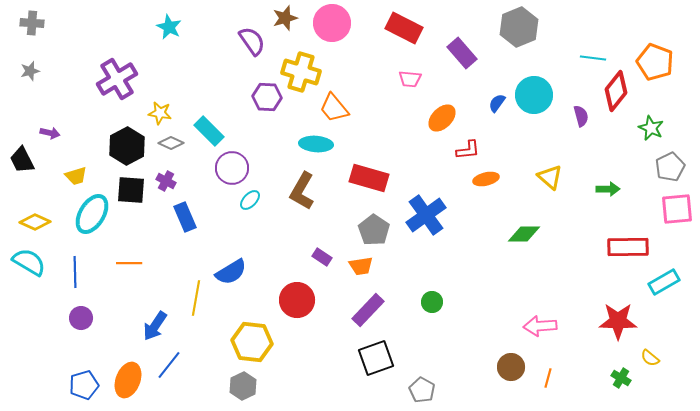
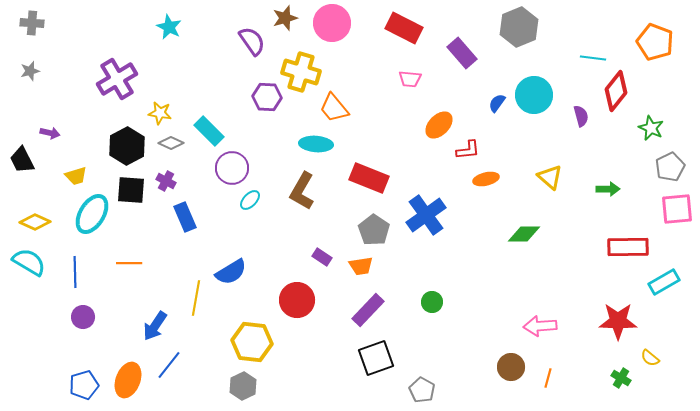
orange pentagon at (655, 62): moved 20 px up
orange ellipse at (442, 118): moved 3 px left, 7 px down
red rectangle at (369, 178): rotated 6 degrees clockwise
purple circle at (81, 318): moved 2 px right, 1 px up
